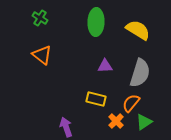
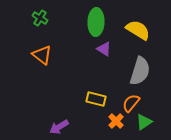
purple triangle: moved 1 px left, 17 px up; rotated 35 degrees clockwise
gray semicircle: moved 2 px up
purple arrow: moved 7 px left; rotated 102 degrees counterclockwise
